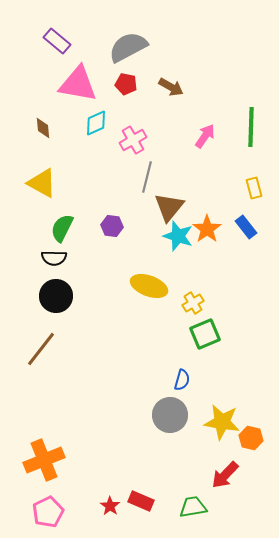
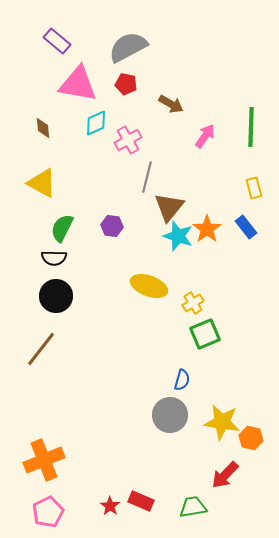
brown arrow: moved 17 px down
pink cross: moved 5 px left
